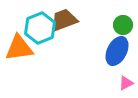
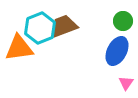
brown trapezoid: moved 6 px down
green circle: moved 4 px up
pink triangle: rotated 28 degrees counterclockwise
